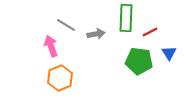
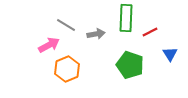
pink arrow: moved 2 px left, 1 px up; rotated 80 degrees clockwise
blue triangle: moved 1 px right, 1 px down
green pentagon: moved 9 px left, 4 px down; rotated 12 degrees clockwise
orange hexagon: moved 7 px right, 9 px up
